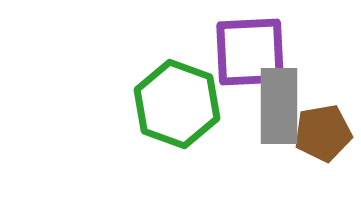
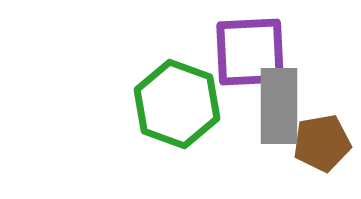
brown pentagon: moved 1 px left, 10 px down
